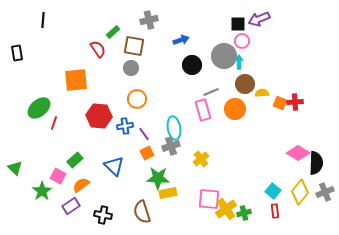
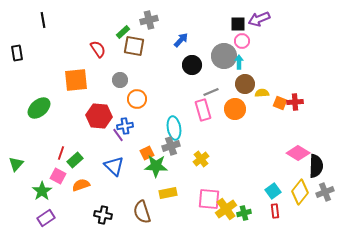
black line at (43, 20): rotated 14 degrees counterclockwise
green rectangle at (113, 32): moved 10 px right
blue arrow at (181, 40): rotated 28 degrees counterclockwise
gray circle at (131, 68): moved 11 px left, 12 px down
red line at (54, 123): moved 7 px right, 30 px down
purple line at (144, 134): moved 26 px left, 1 px down
black semicircle at (316, 163): moved 3 px down
green triangle at (15, 168): moved 1 px right, 4 px up; rotated 28 degrees clockwise
green star at (158, 178): moved 2 px left, 12 px up
orange semicircle at (81, 185): rotated 18 degrees clockwise
cyan square at (273, 191): rotated 14 degrees clockwise
purple rectangle at (71, 206): moved 25 px left, 12 px down
